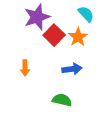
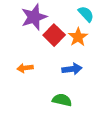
purple star: moved 3 px left
orange arrow: rotated 84 degrees clockwise
